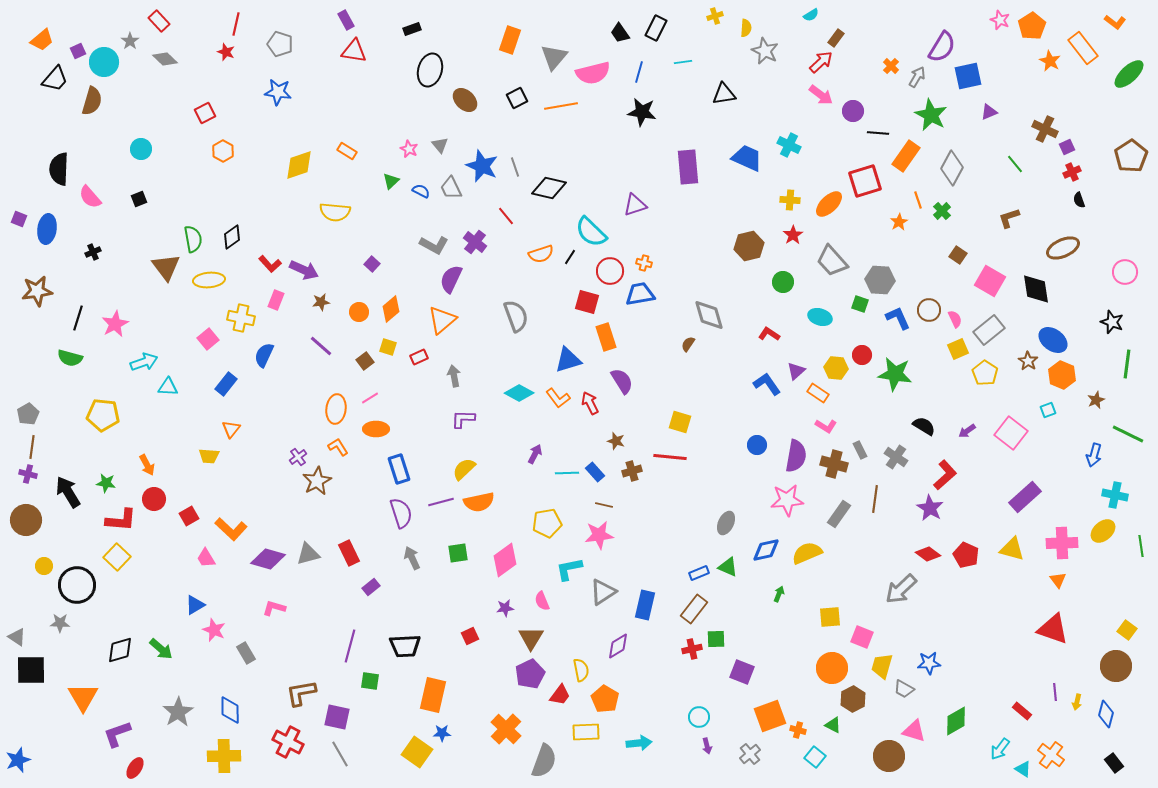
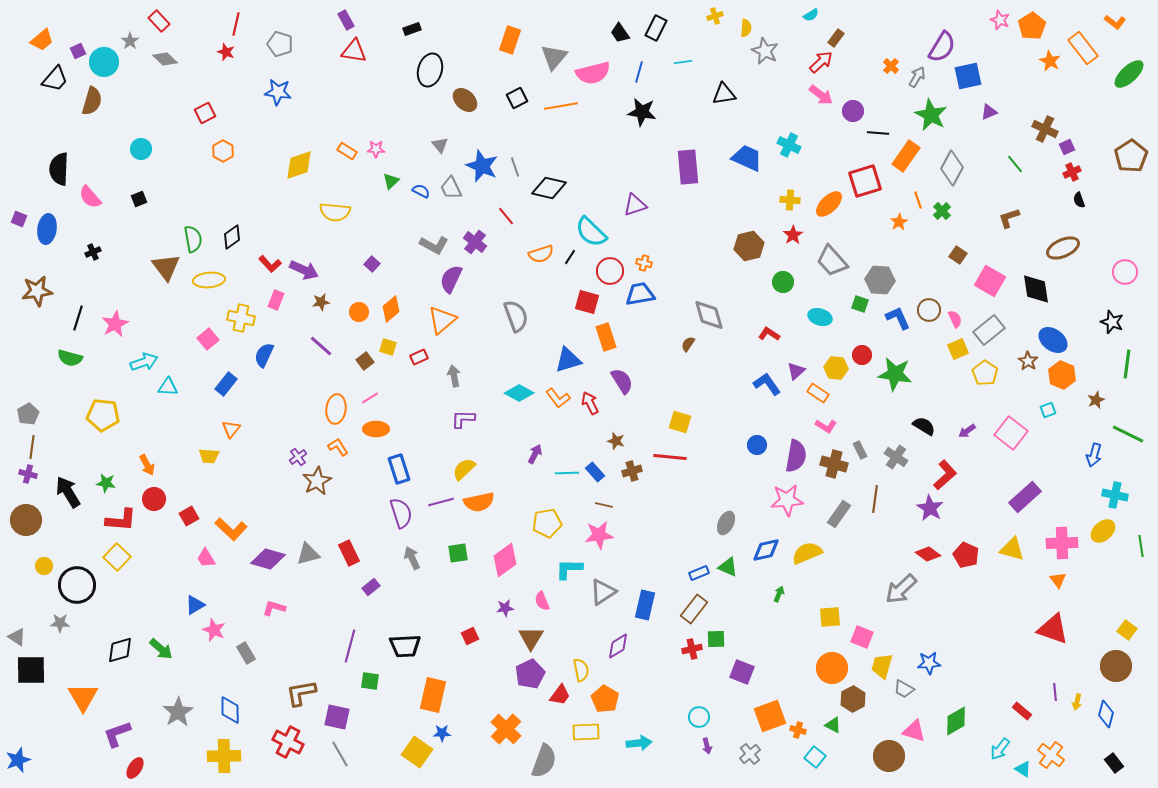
pink star at (409, 149): moved 33 px left; rotated 24 degrees counterclockwise
cyan L-shape at (569, 569): rotated 12 degrees clockwise
